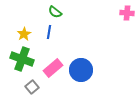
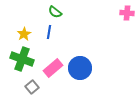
blue circle: moved 1 px left, 2 px up
